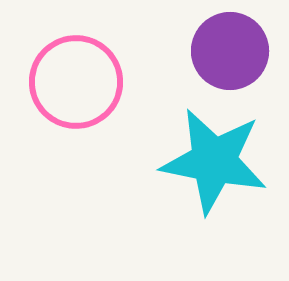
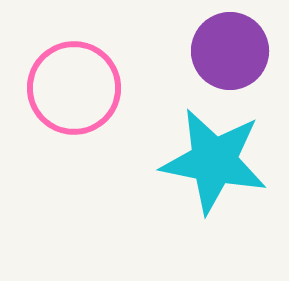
pink circle: moved 2 px left, 6 px down
